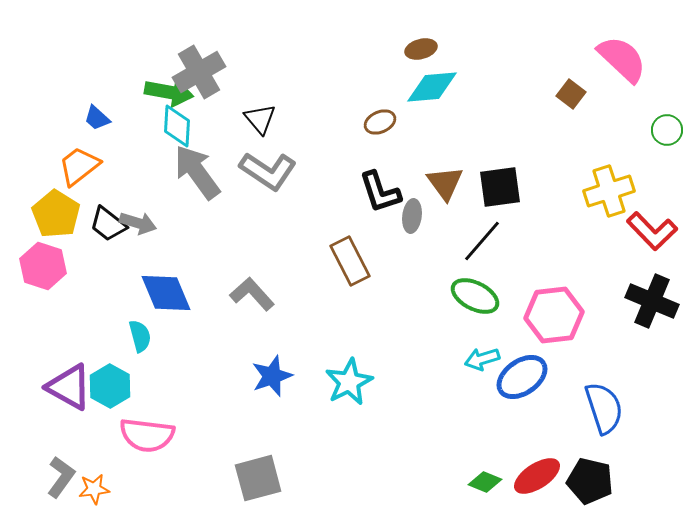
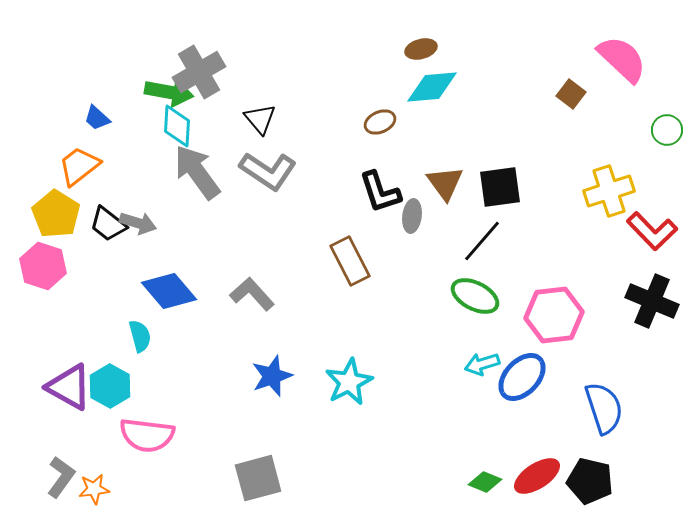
blue diamond at (166, 293): moved 3 px right, 2 px up; rotated 18 degrees counterclockwise
cyan arrow at (482, 359): moved 5 px down
blue ellipse at (522, 377): rotated 12 degrees counterclockwise
